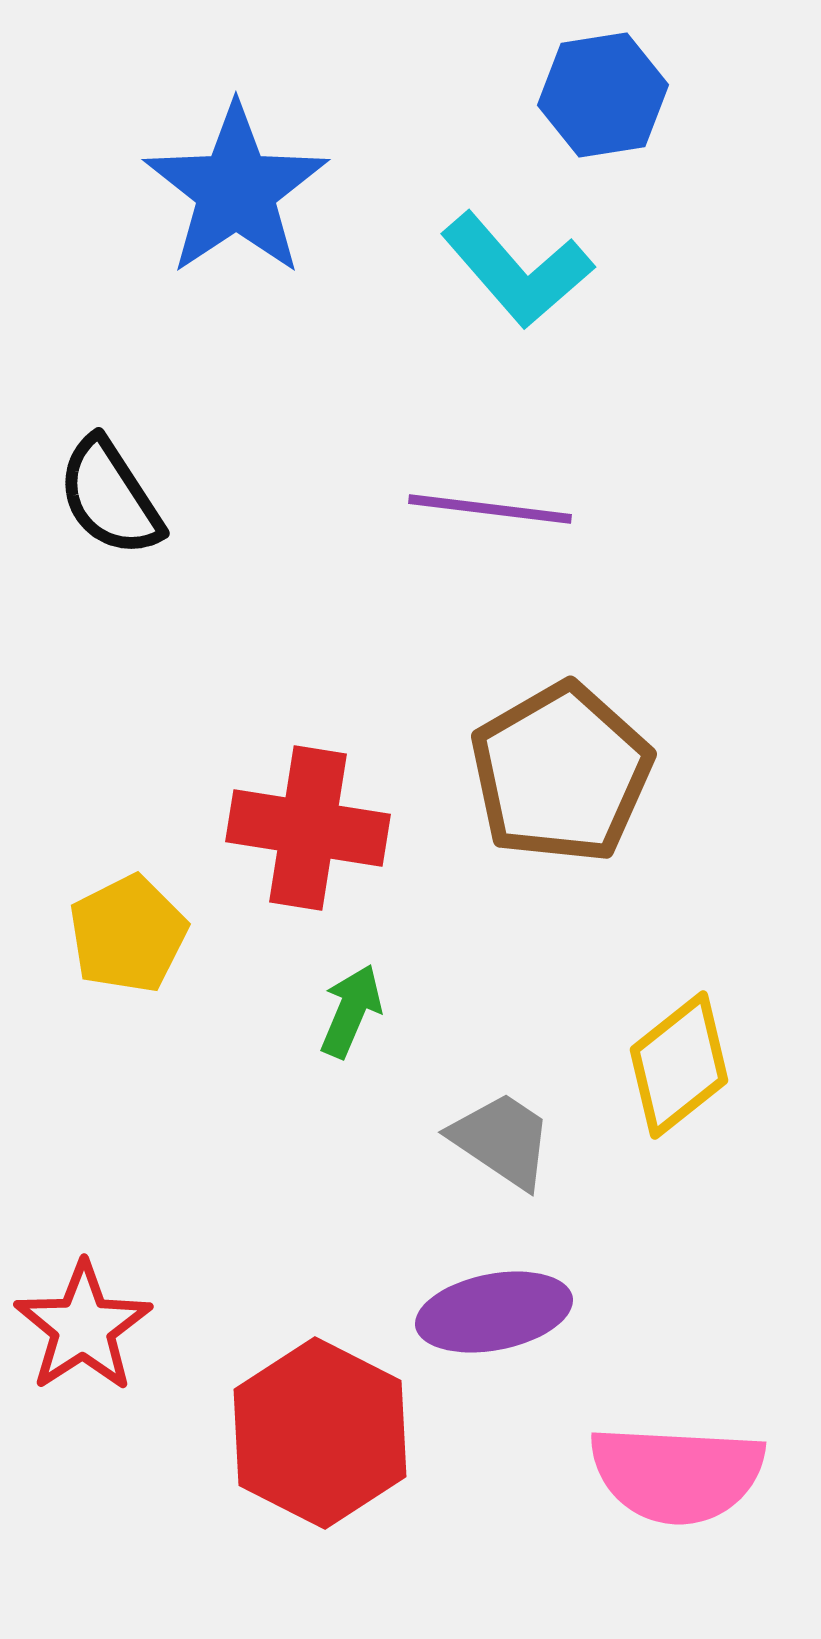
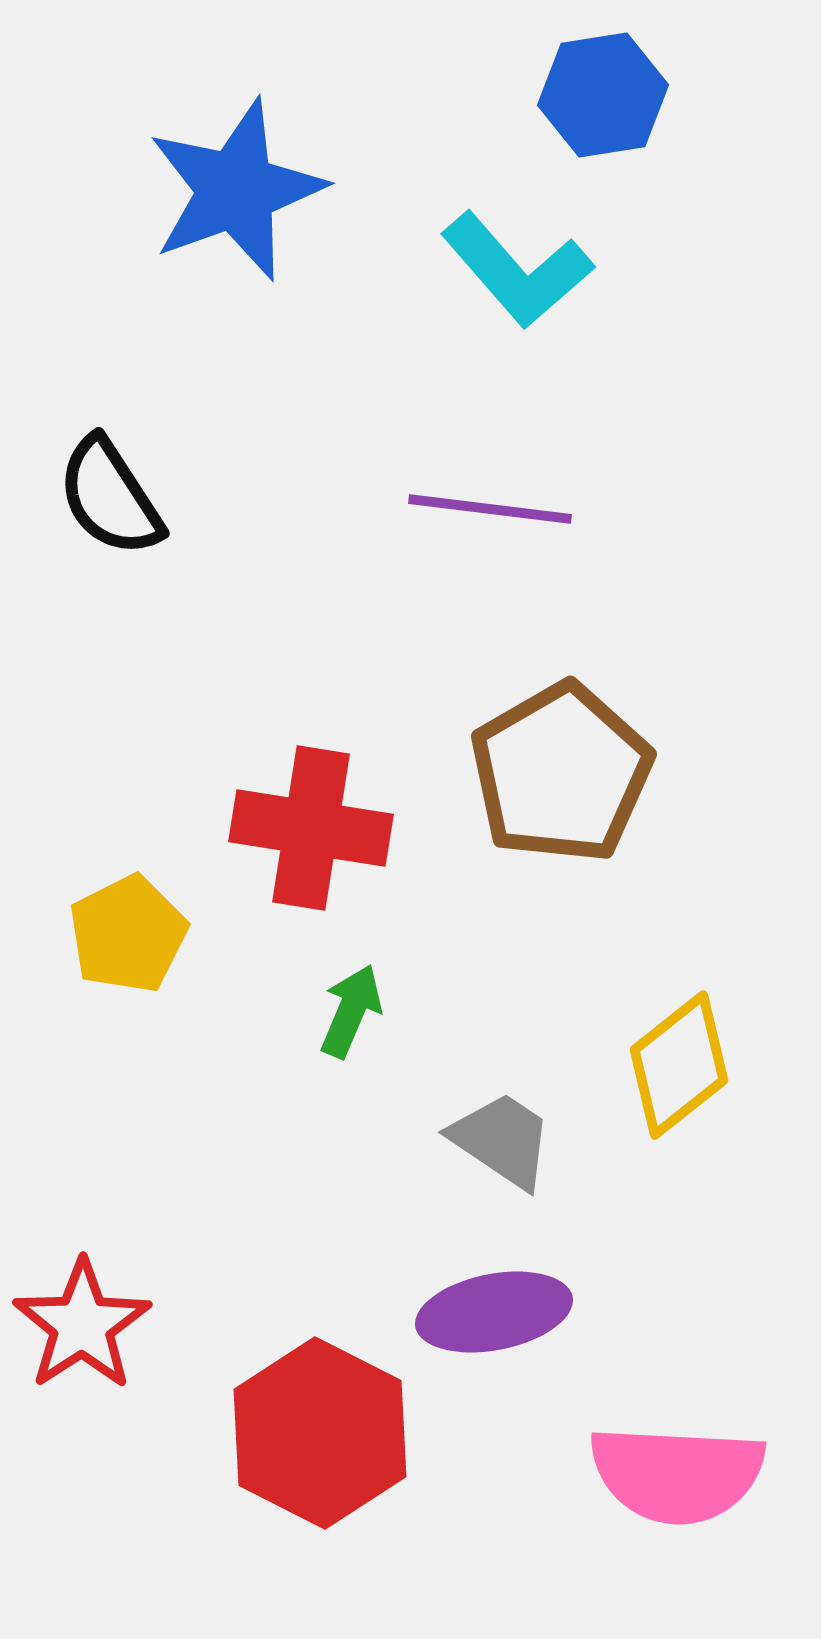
blue star: rotated 14 degrees clockwise
red cross: moved 3 px right
red star: moved 1 px left, 2 px up
